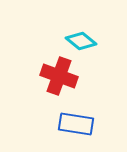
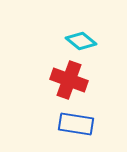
red cross: moved 10 px right, 4 px down
